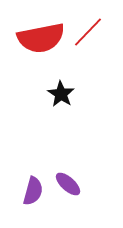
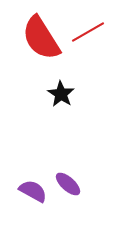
red line: rotated 16 degrees clockwise
red semicircle: rotated 69 degrees clockwise
purple semicircle: rotated 76 degrees counterclockwise
